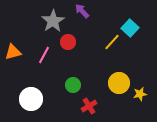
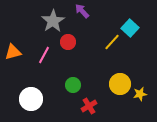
yellow circle: moved 1 px right, 1 px down
